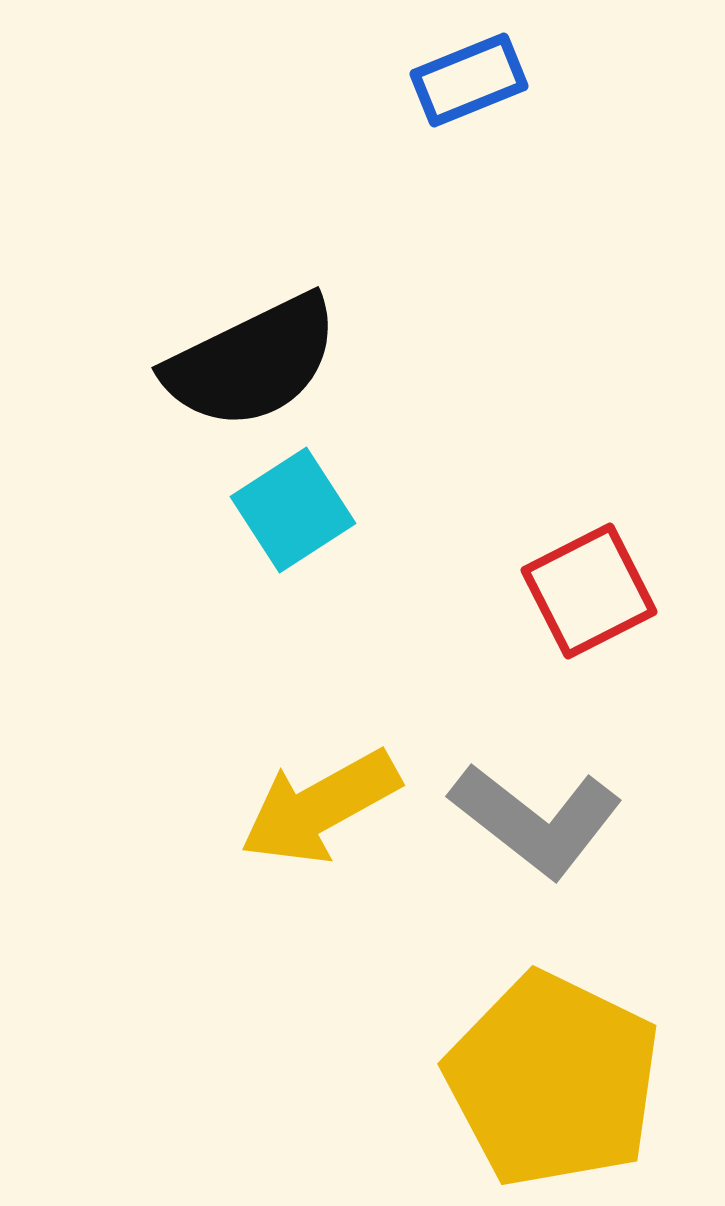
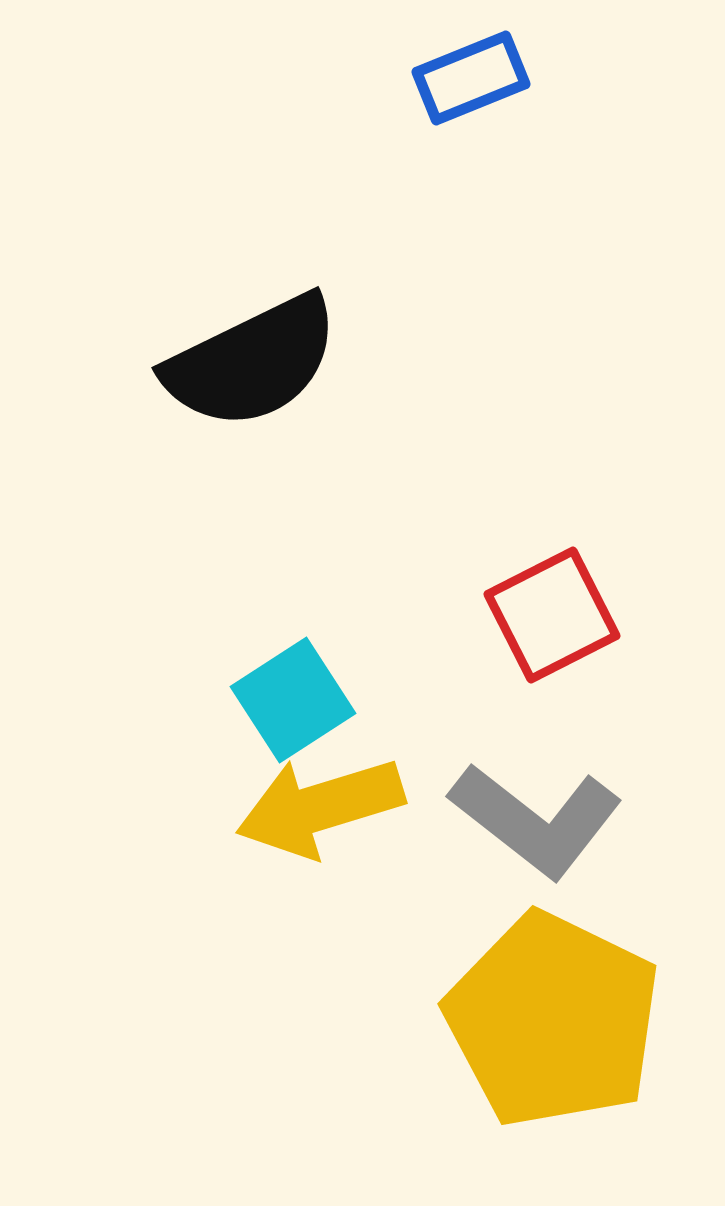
blue rectangle: moved 2 px right, 2 px up
cyan square: moved 190 px down
red square: moved 37 px left, 24 px down
yellow arrow: rotated 12 degrees clockwise
yellow pentagon: moved 60 px up
